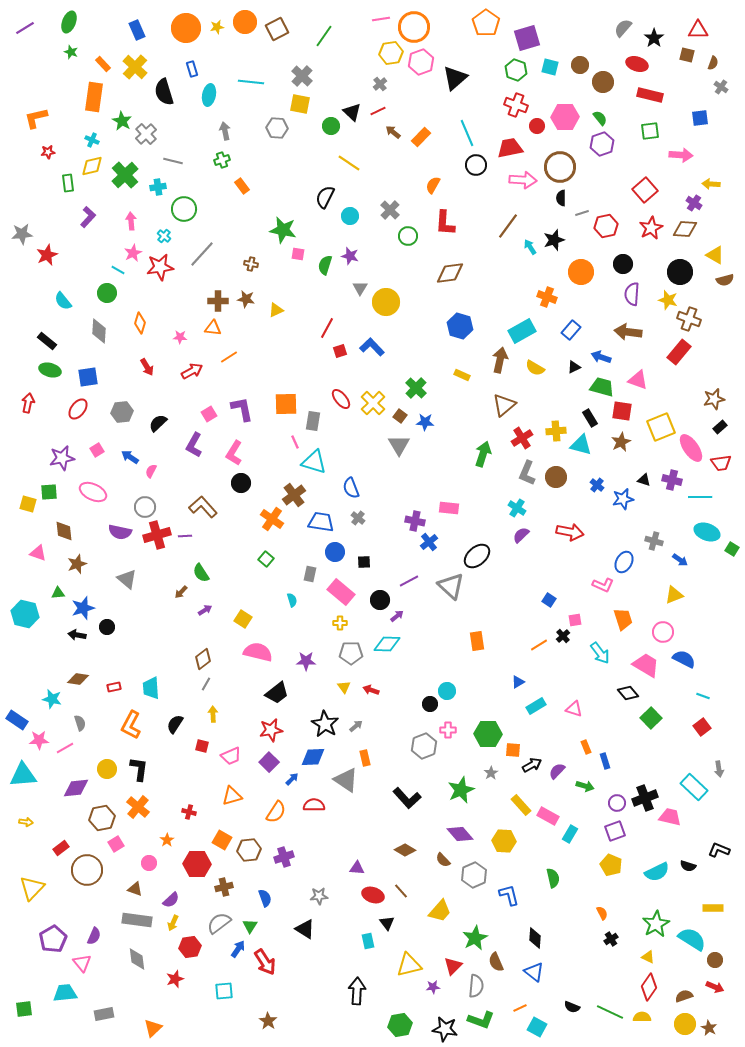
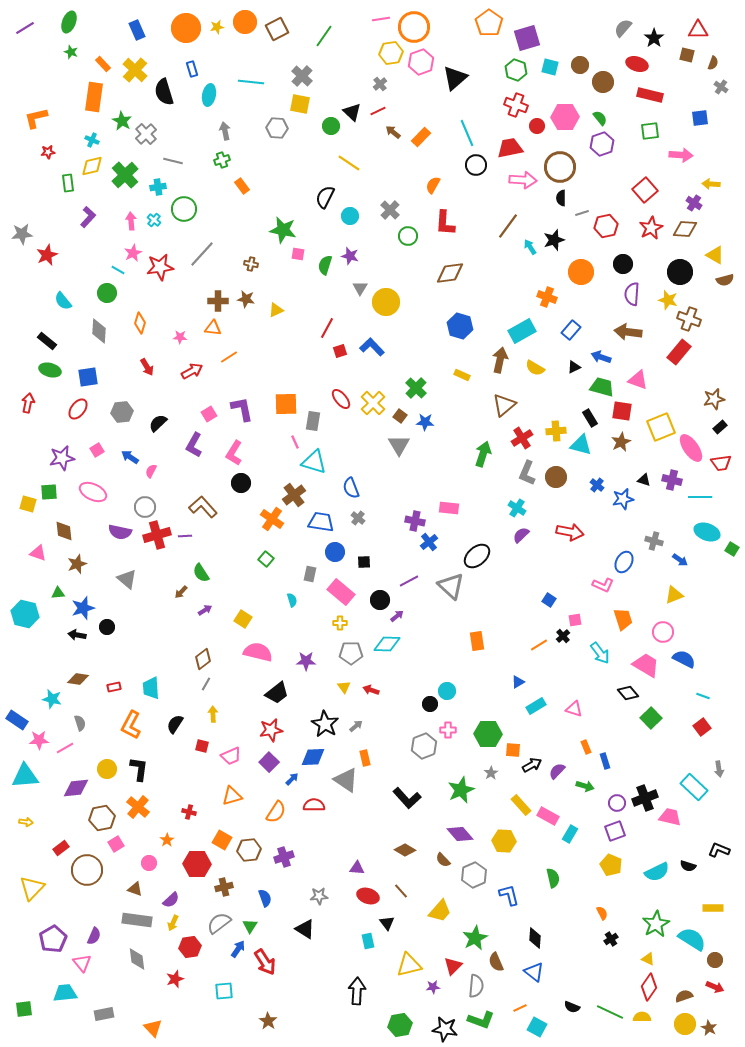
orange pentagon at (486, 23): moved 3 px right
yellow cross at (135, 67): moved 3 px down
cyan cross at (164, 236): moved 10 px left, 16 px up
cyan triangle at (23, 775): moved 2 px right, 1 px down
red ellipse at (373, 895): moved 5 px left, 1 px down
yellow triangle at (648, 957): moved 2 px down
orange triangle at (153, 1028): rotated 30 degrees counterclockwise
